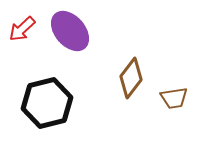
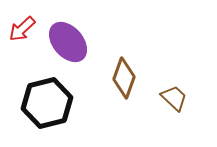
purple ellipse: moved 2 px left, 11 px down
brown diamond: moved 7 px left; rotated 18 degrees counterclockwise
brown trapezoid: rotated 128 degrees counterclockwise
